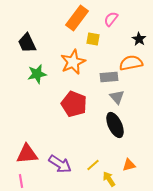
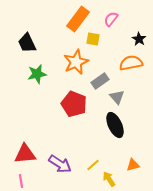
orange rectangle: moved 1 px right, 1 px down
orange star: moved 3 px right
gray rectangle: moved 9 px left, 4 px down; rotated 30 degrees counterclockwise
red triangle: moved 2 px left
orange triangle: moved 4 px right
